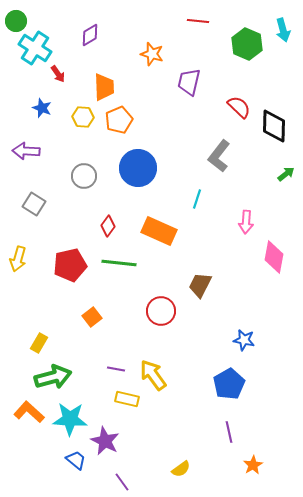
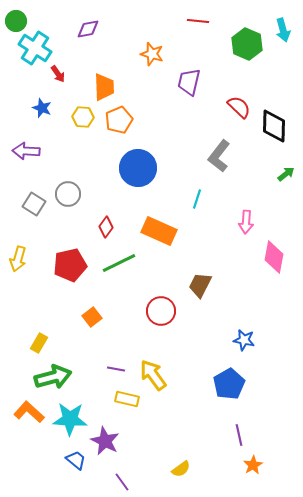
purple diamond at (90, 35): moved 2 px left, 6 px up; rotated 20 degrees clockwise
gray circle at (84, 176): moved 16 px left, 18 px down
red diamond at (108, 226): moved 2 px left, 1 px down
green line at (119, 263): rotated 32 degrees counterclockwise
purple line at (229, 432): moved 10 px right, 3 px down
